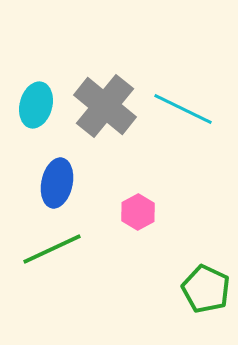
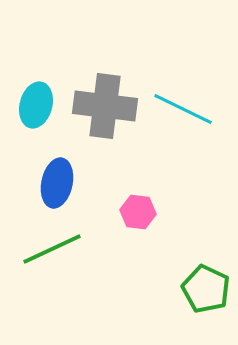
gray cross: rotated 32 degrees counterclockwise
pink hexagon: rotated 24 degrees counterclockwise
